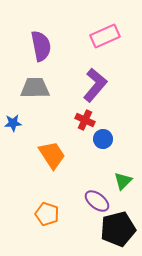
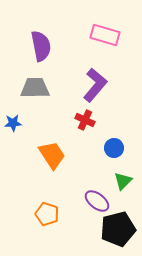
pink rectangle: moved 1 px up; rotated 40 degrees clockwise
blue circle: moved 11 px right, 9 px down
